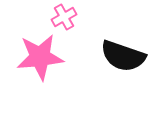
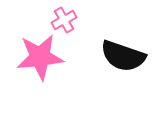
pink cross: moved 3 px down
